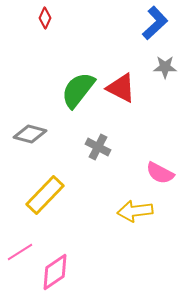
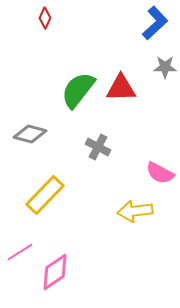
red triangle: rotated 28 degrees counterclockwise
